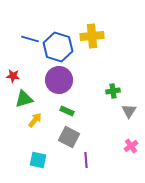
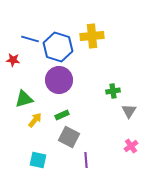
red star: moved 16 px up
green rectangle: moved 5 px left, 4 px down; rotated 48 degrees counterclockwise
